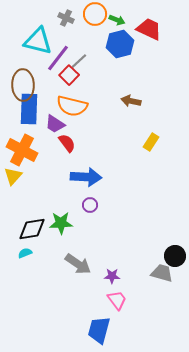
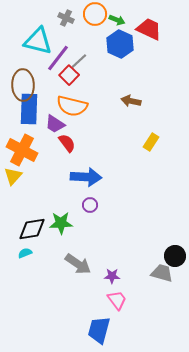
blue hexagon: rotated 20 degrees counterclockwise
